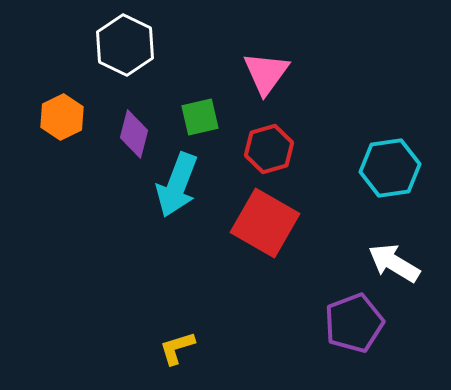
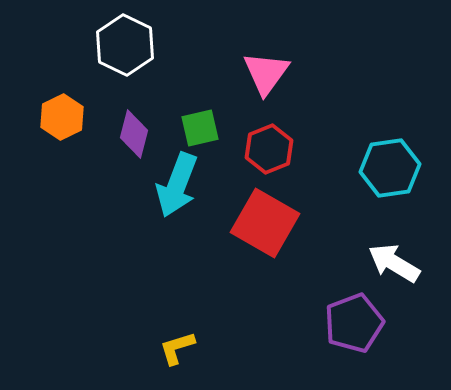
green square: moved 11 px down
red hexagon: rotated 6 degrees counterclockwise
